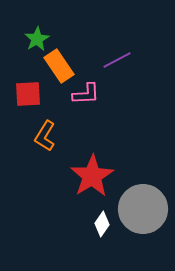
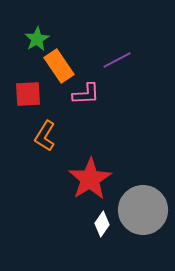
red star: moved 2 px left, 3 px down
gray circle: moved 1 px down
